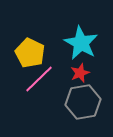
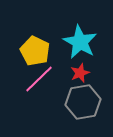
cyan star: moved 1 px left, 1 px up
yellow pentagon: moved 5 px right, 2 px up
